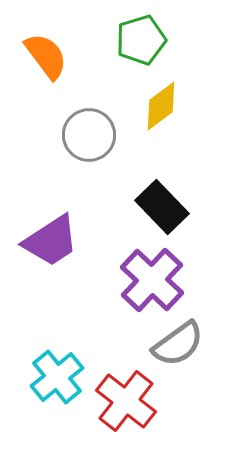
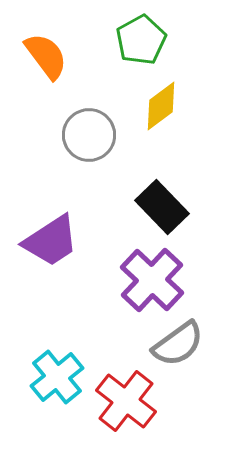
green pentagon: rotated 12 degrees counterclockwise
